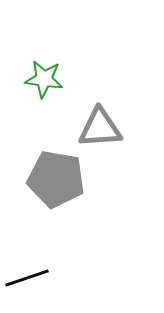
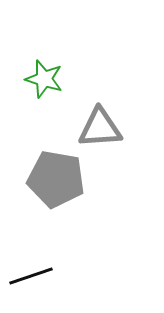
green star: rotated 9 degrees clockwise
black line: moved 4 px right, 2 px up
